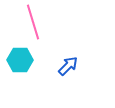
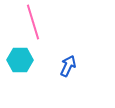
blue arrow: rotated 20 degrees counterclockwise
